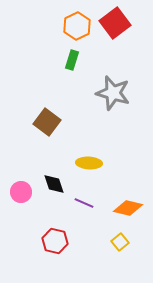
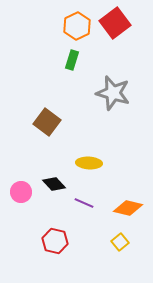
black diamond: rotated 25 degrees counterclockwise
